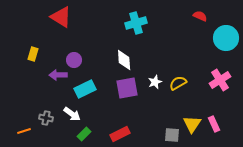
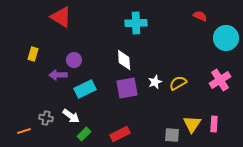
cyan cross: rotated 15 degrees clockwise
white arrow: moved 1 px left, 2 px down
pink rectangle: rotated 28 degrees clockwise
